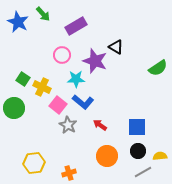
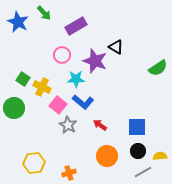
green arrow: moved 1 px right, 1 px up
